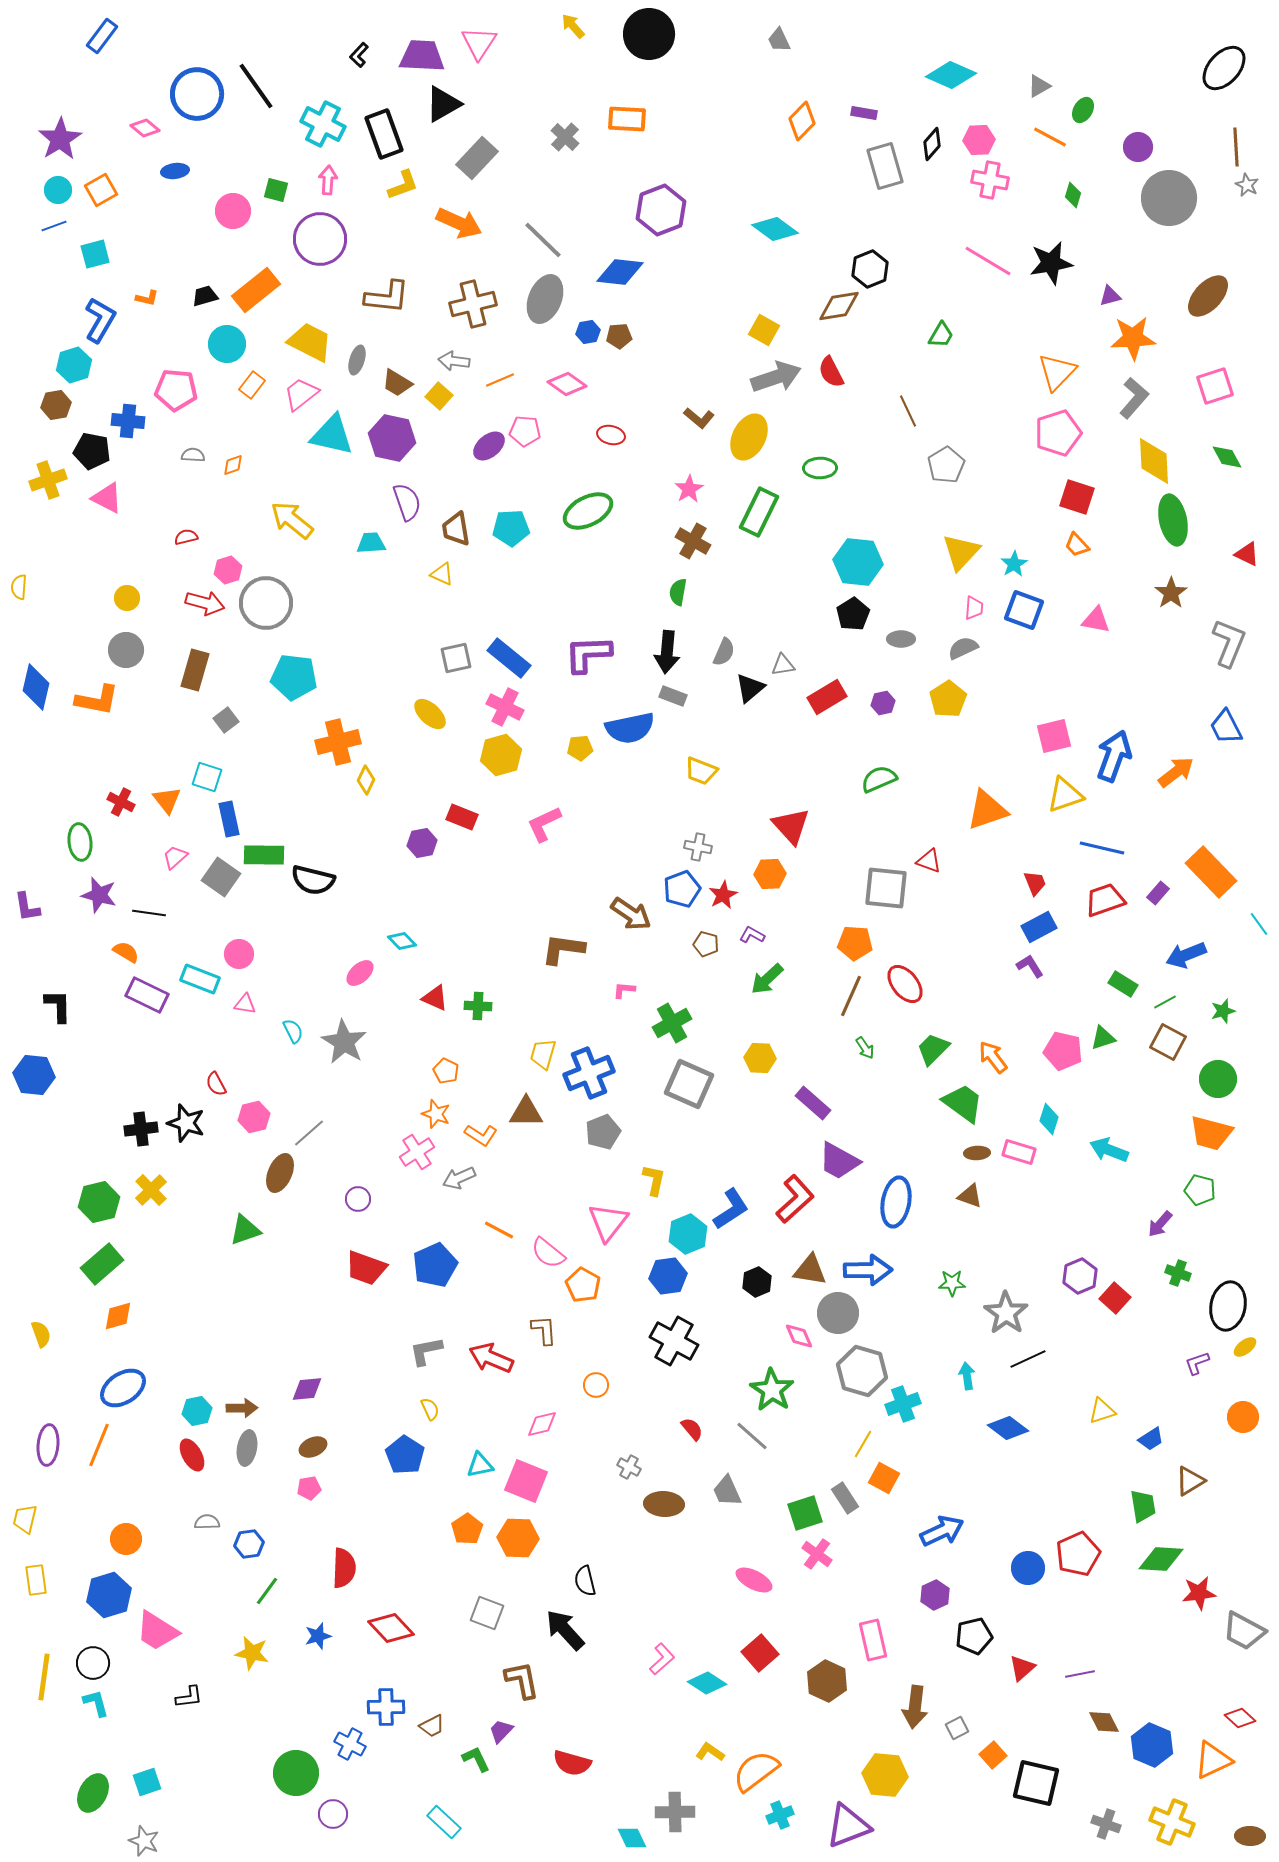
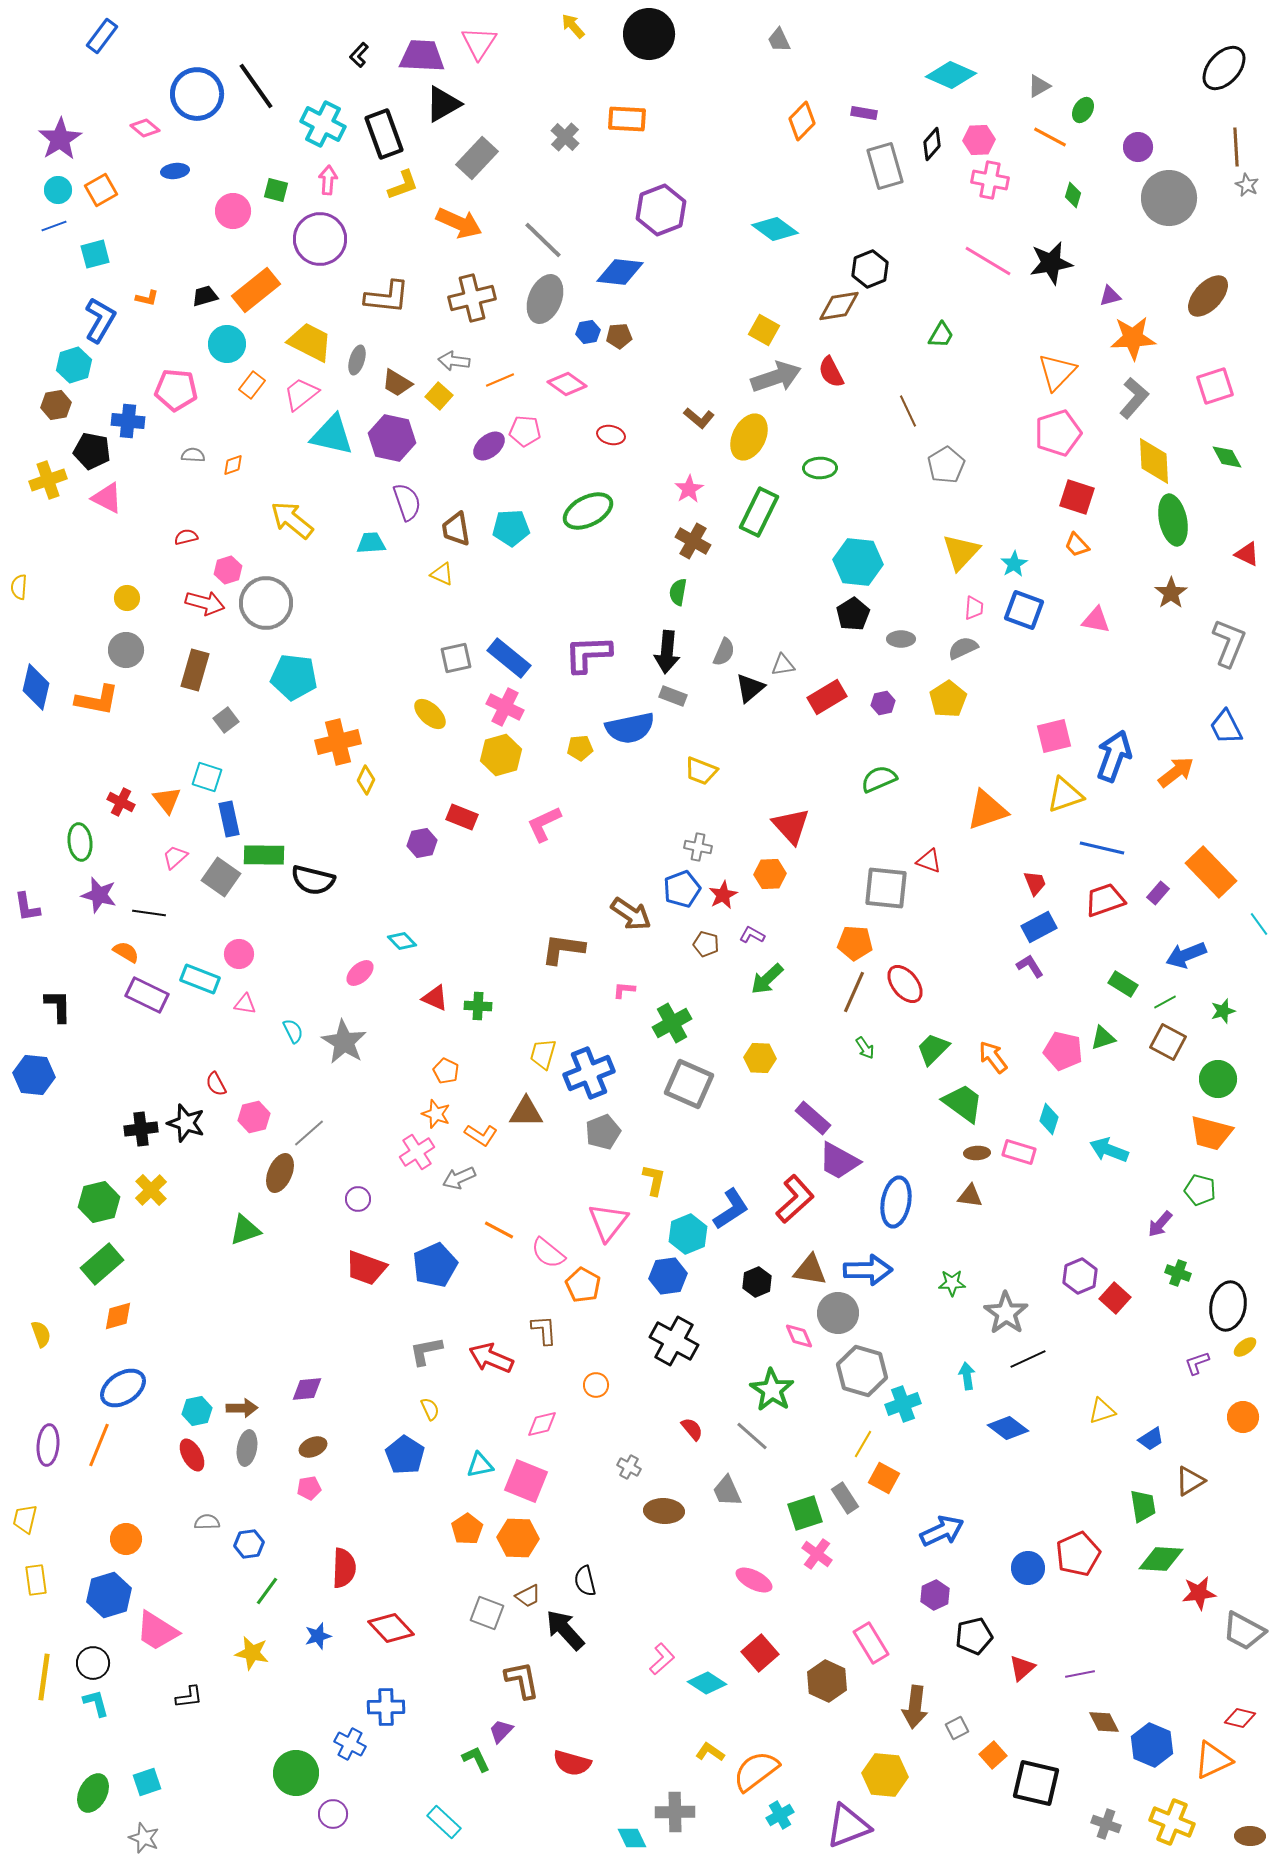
brown cross at (473, 304): moved 1 px left, 6 px up
brown line at (851, 996): moved 3 px right, 4 px up
purple rectangle at (813, 1103): moved 15 px down
brown triangle at (970, 1196): rotated 12 degrees counterclockwise
brown ellipse at (664, 1504): moved 7 px down
pink rectangle at (873, 1640): moved 2 px left, 3 px down; rotated 18 degrees counterclockwise
red diamond at (1240, 1718): rotated 28 degrees counterclockwise
brown trapezoid at (432, 1726): moved 96 px right, 130 px up
cyan cross at (780, 1815): rotated 8 degrees counterclockwise
gray star at (144, 1841): moved 3 px up
